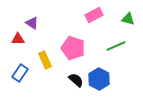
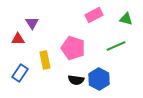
green triangle: moved 2 px left
purple triangle: rotated 24 degrees clockwise
yellow rectangle: rotated 12 degrees clockwise
black semicircle: rotated 147 degrees clockwise
